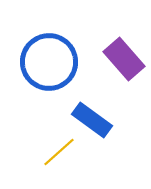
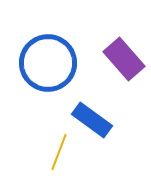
blue circle: moved 1 px left, 1 px down
yellow line: rotated 27 degrees counterclockwise
